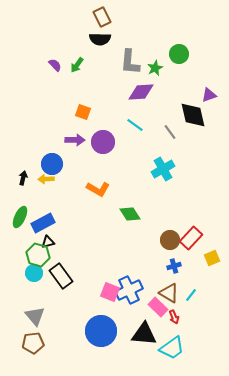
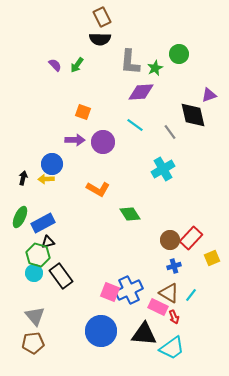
pink rectangle at (158, 307): rotated 18 degrees counterclockwise
